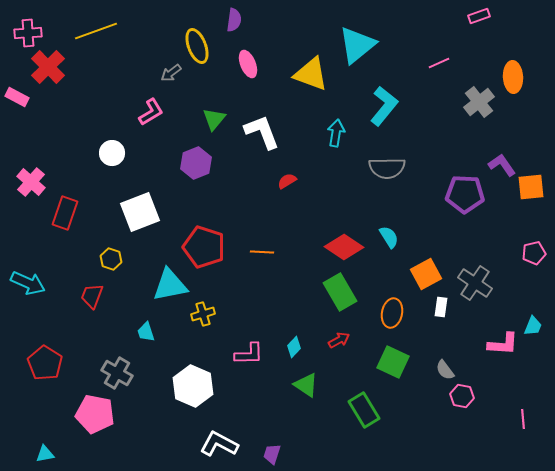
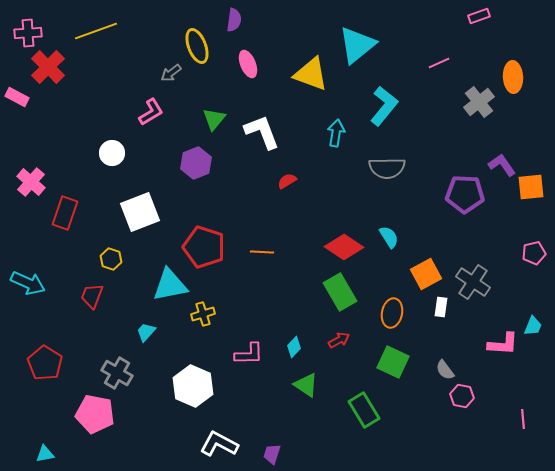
gray cross at (475, 283): moved 2 px left, 1 px up
cyan trapezoid at (146, 332): rotated 60 degrees clockwise
